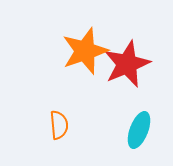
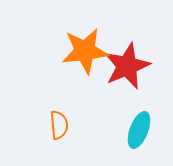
orange star: rotated 12 degrees clockwise
red star: moved 2 px down
